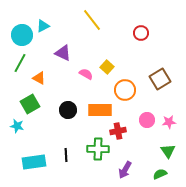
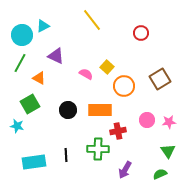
purple triangle: moved 7 px left, 3 px down
orange circle: moved 1 px left, 4 px up
